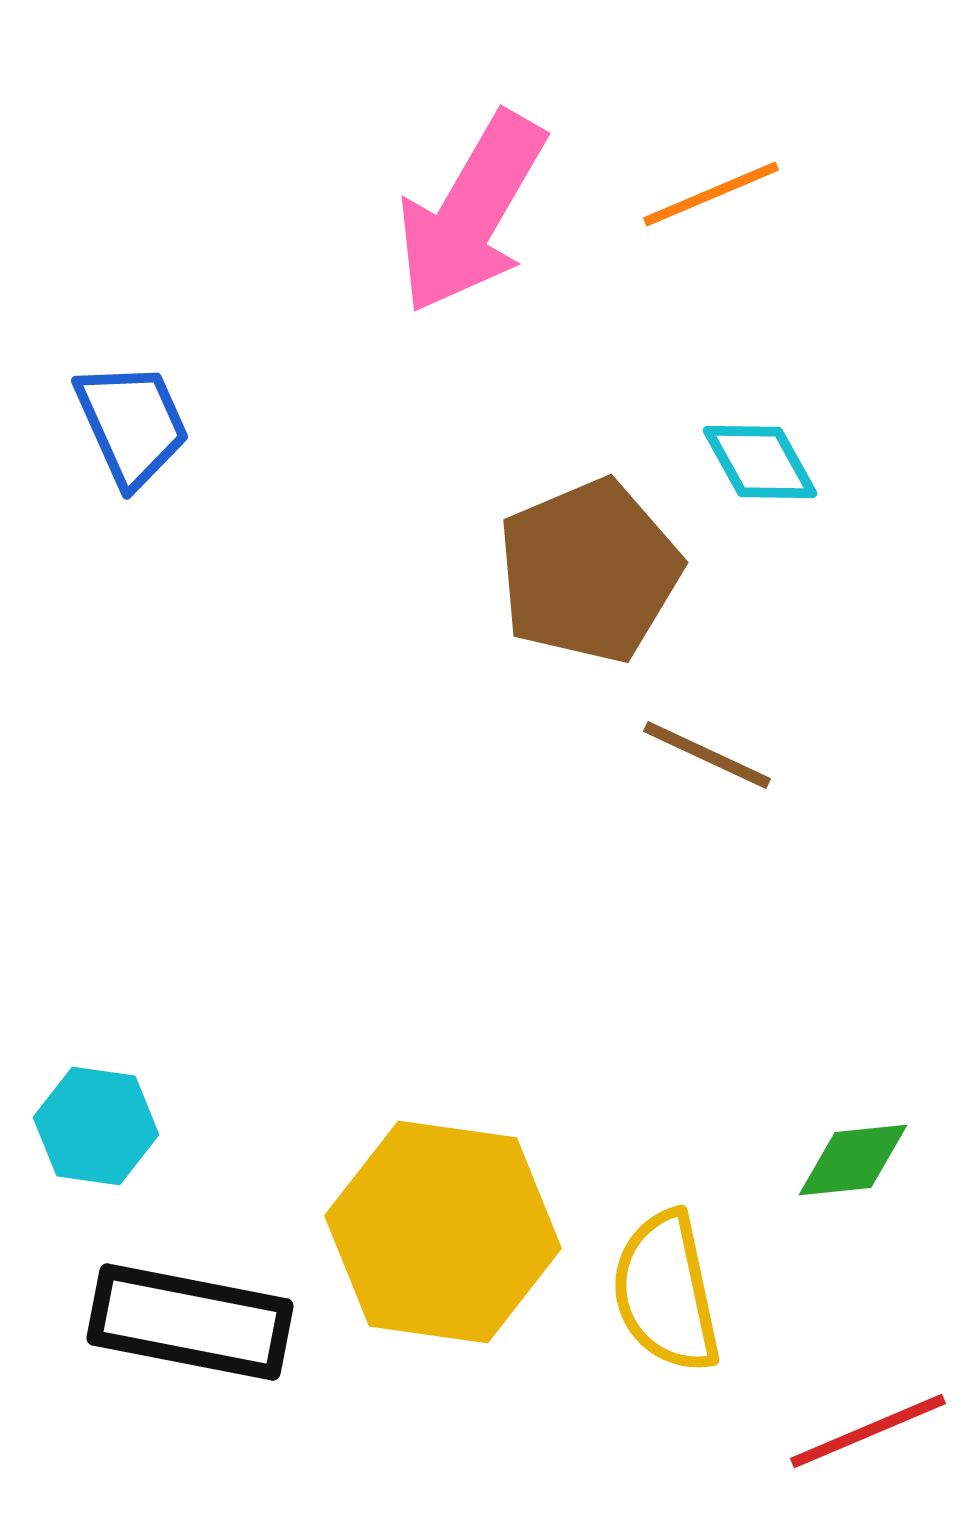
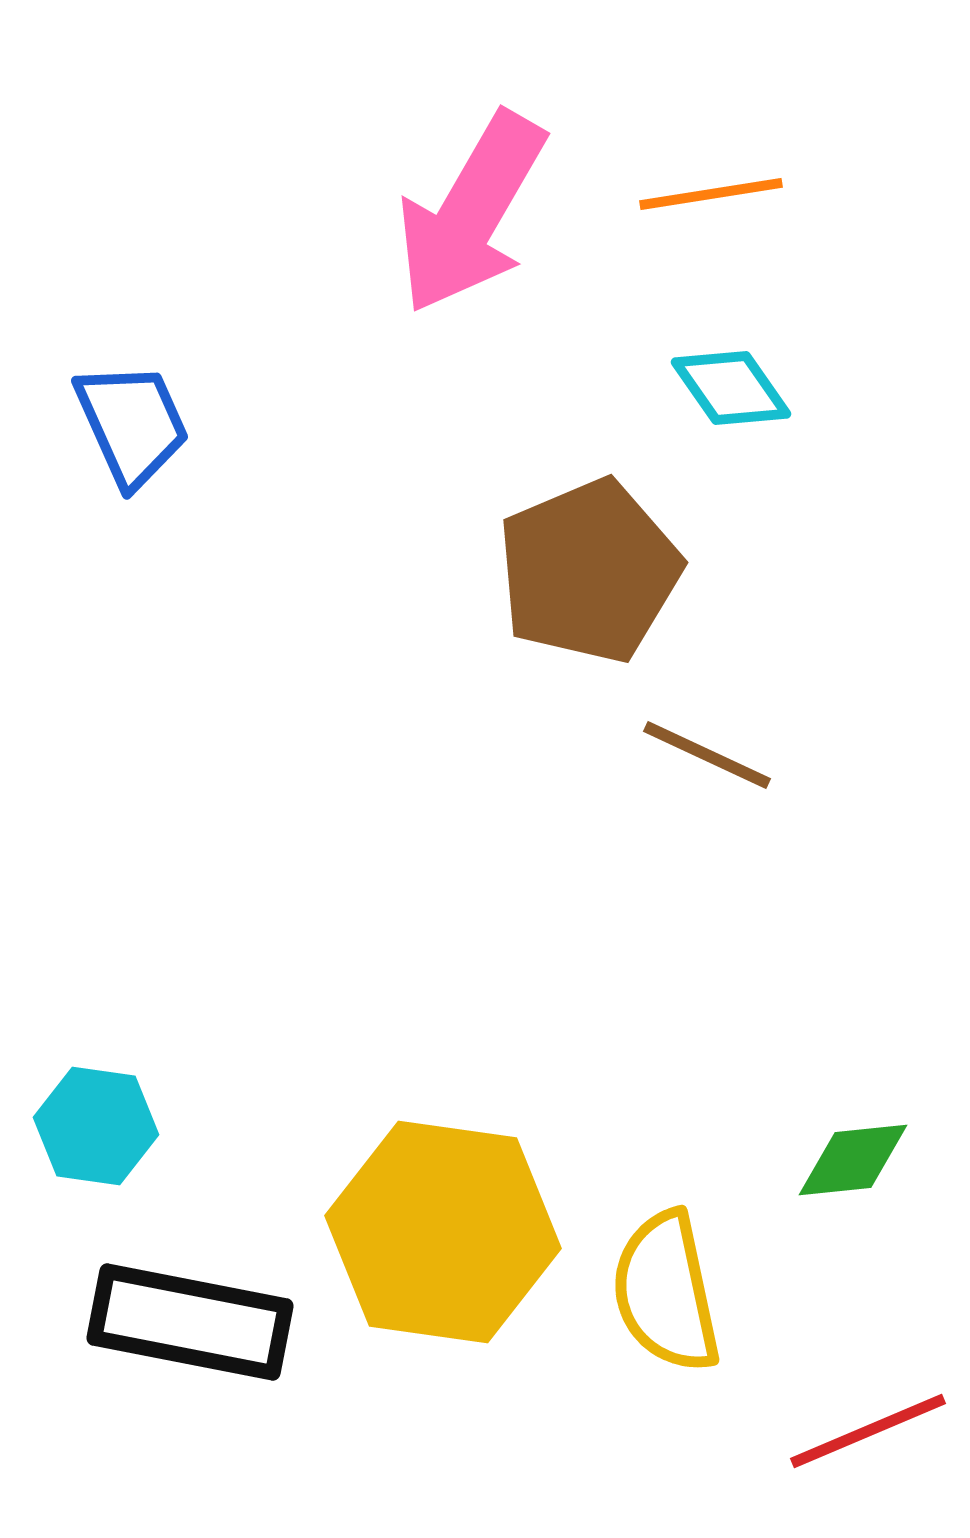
orange line: rotated 14 degrees clockwise
cyan diamond: moved 29 px left, 74 px up; rotated 6 degrees counterclockwise
